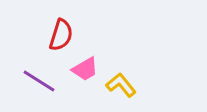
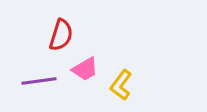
purple line: rotated 40 degrees counterclockwise
yellow L-shape: rotated 104 degrees counterclockwise
